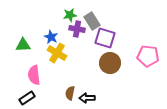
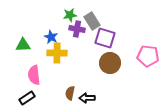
yellow cross: rotated 30 degrees counterclockwise
